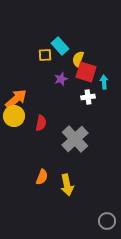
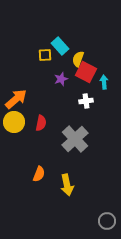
red square: rotated 10 degrees clockwise
white cross: moved 2 px left, 4 px down
yellow circle: moved 6 px down
orange semicircle: moved 3 px left, 3 px up
